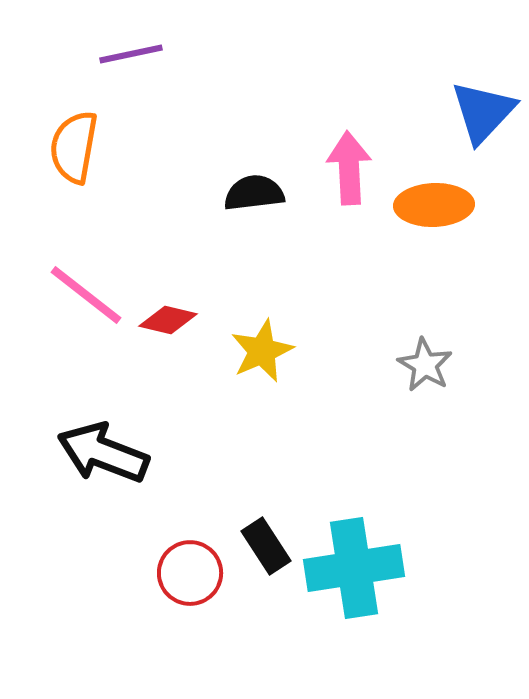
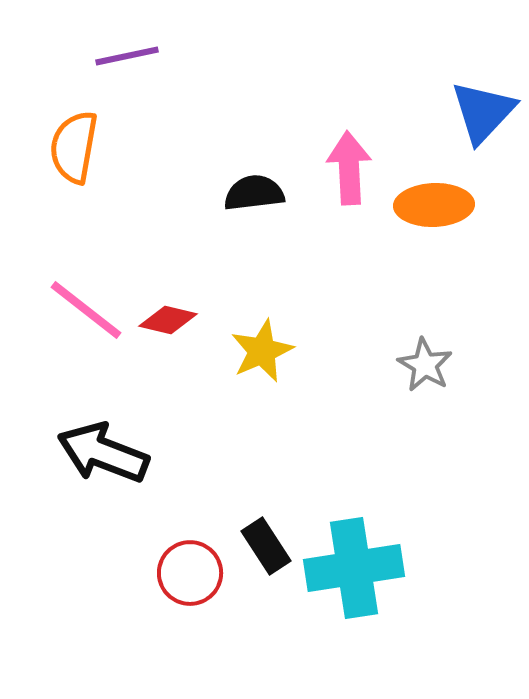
purple line: moved 4 px left, 2 px down
pink line: moved 15 px down
